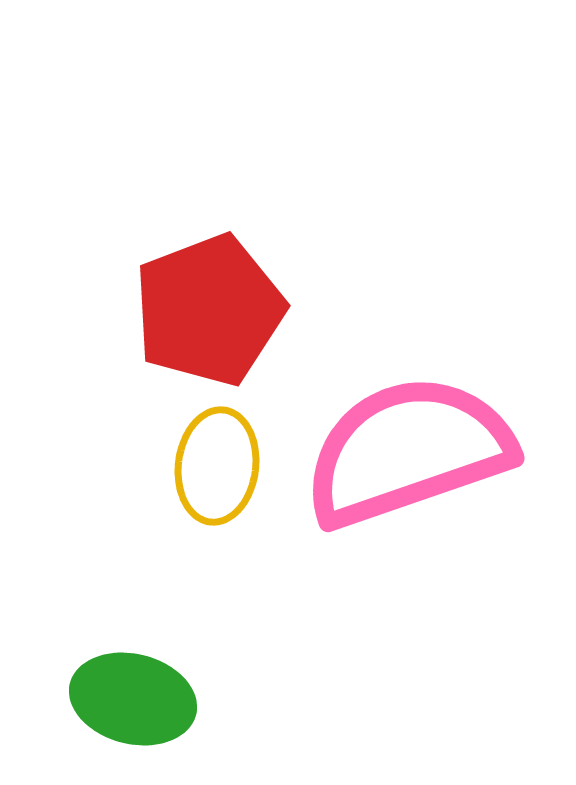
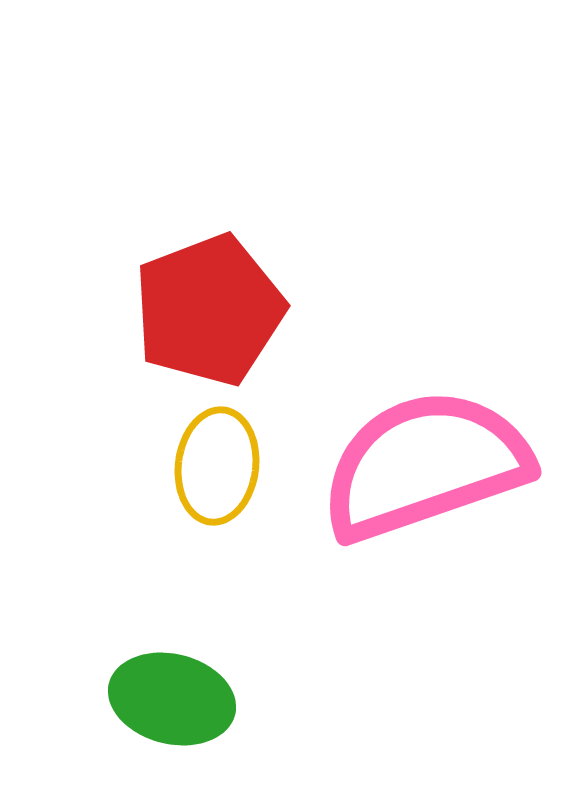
pink semicircle: moved 17 px right, 14 px down
green ellipse: moved 39 px right
